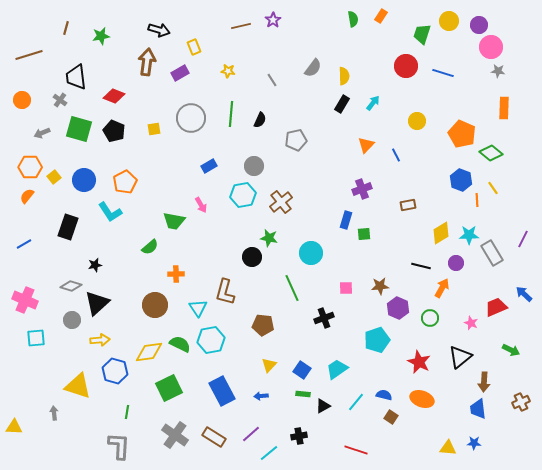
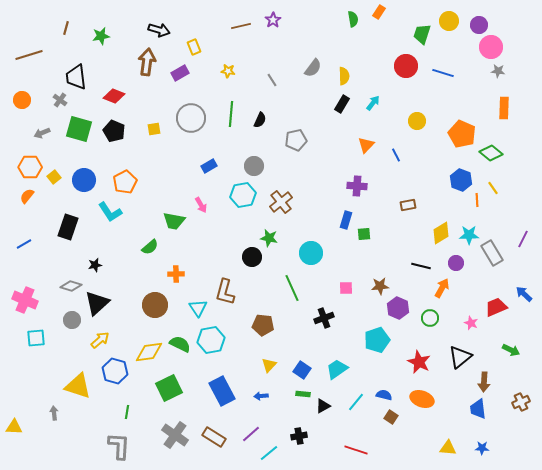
orange rectangle at (381, 16): moved 2 px left, 4 px up
purple cross at (362, 189): moved 5 px left, 3 px up; rotated 24 degrees clockwise
yellow arrow at (100, 340): rotated 36 degrees counterclockwise
blue star at (474, 443): moved 8 px right, 5 px down
